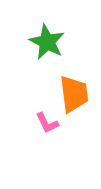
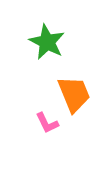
orange trapezoid: rotated 15 degrees counterclockwise
